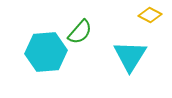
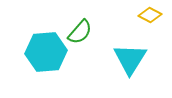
cyan triangle: moved 3 px down
